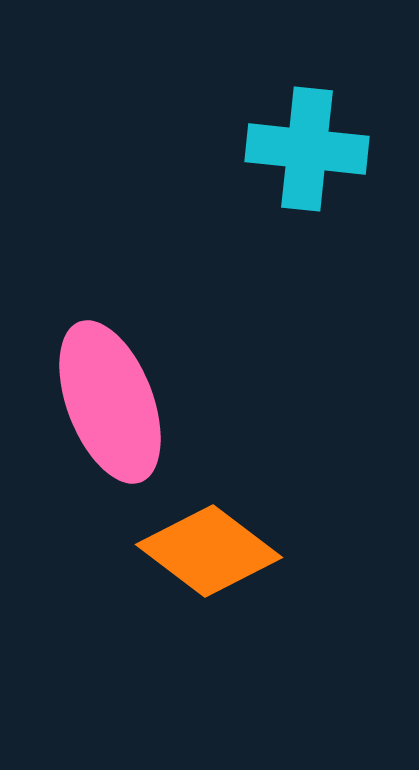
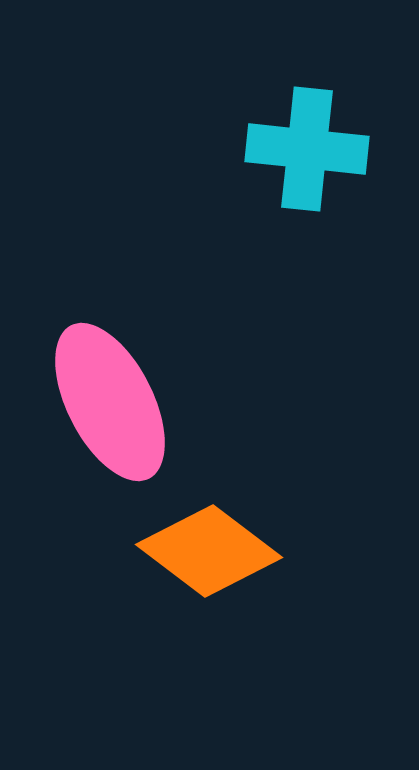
pink ellipse: rotated 6 degrees counterclockwise
